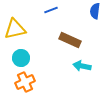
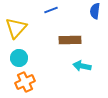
yellow triangle: moved 1 px right, 1 px up; rotated 35 degrees counterclockwise
brown rectangle: rotated 25 degrees counterclockwise
cyan circle: moved 2 px left
